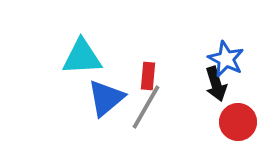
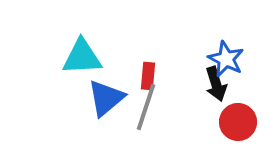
gray line: rotated 12 degrees counterclockwise
